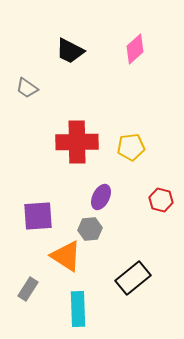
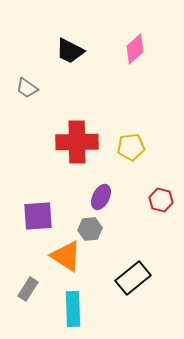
cyan rectangle: moved 5 px left
